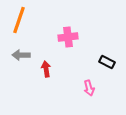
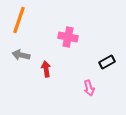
pink cross: rotated 18 degrees clockwise
gray arrow: rotated 12 degrees clockwise
black rectangle: rotated 56 degrees counterclockwise
